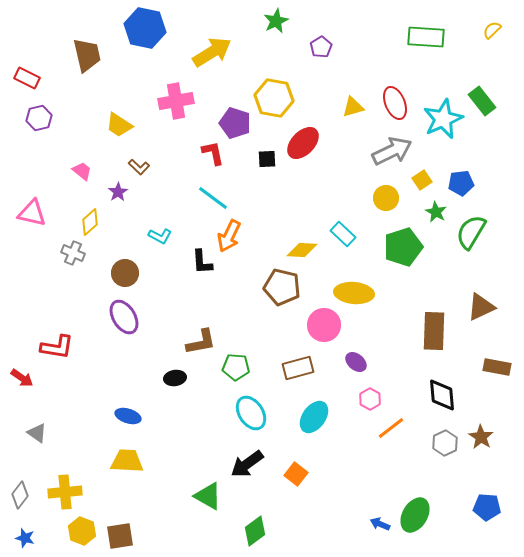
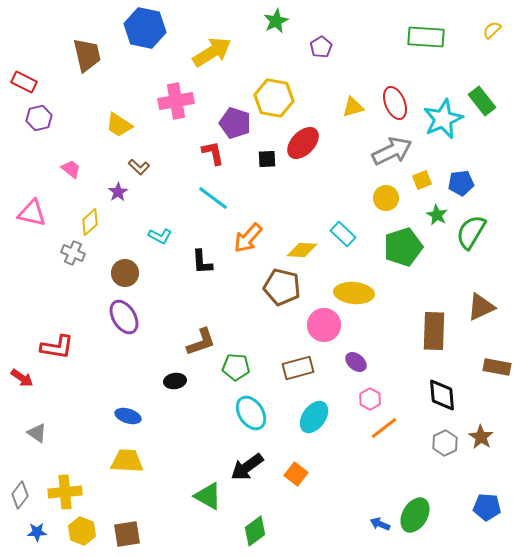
red rectangle at (27, 78): moved 3 px left, 4 px down
pink trapezoid at (82, 171): moved 11 px left, 2 px up
yellow square at (422, 180): rotated 12 degrees clockwise
green star at (436, 212): moved 1 px right, 3 px down
orange arrow at (229, 236): moved 19 px right, 2 px down; rotated 16 degrees clockwise
brown L-shape at (201, 342): rotated 8 degrees counterclockwise
black ellipse at (175, 378): moved 3 px down
orange line at (391, 428): moved 7 px left
black arrow at (247, 464): moved 3 px down
brown square at (120, 536): moved 7 px right, 2 px up
blue star at (25, 538): moved 12 px right, 6 px up; rotated 18 degrees counterclockwise
